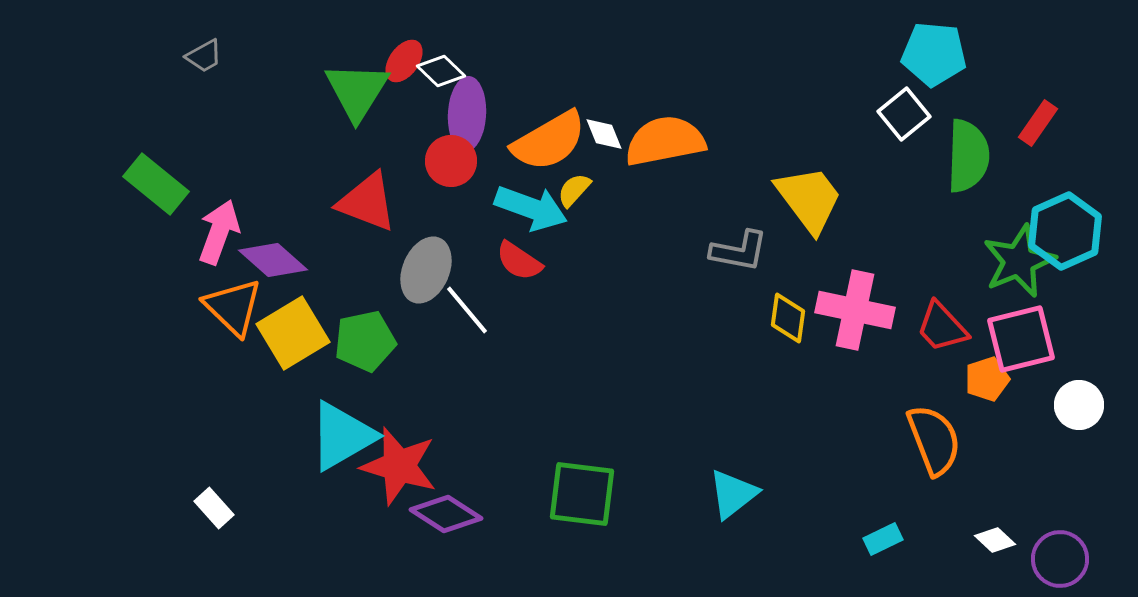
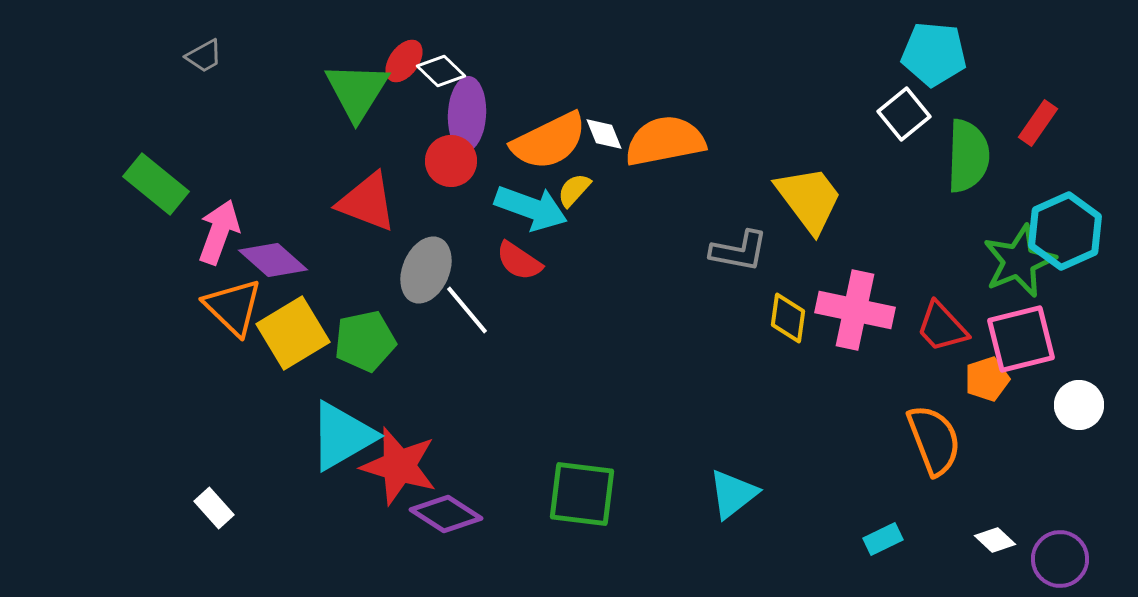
orange semicircle at (549, 141): rotated 4 degrees clockwise
